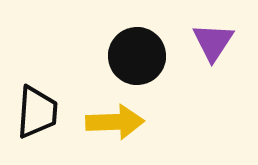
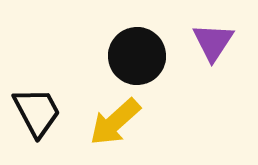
black trapezoid: rotated 32 degrees counterclockwise
yellow arrow: rotated 140 degrees clockwise
